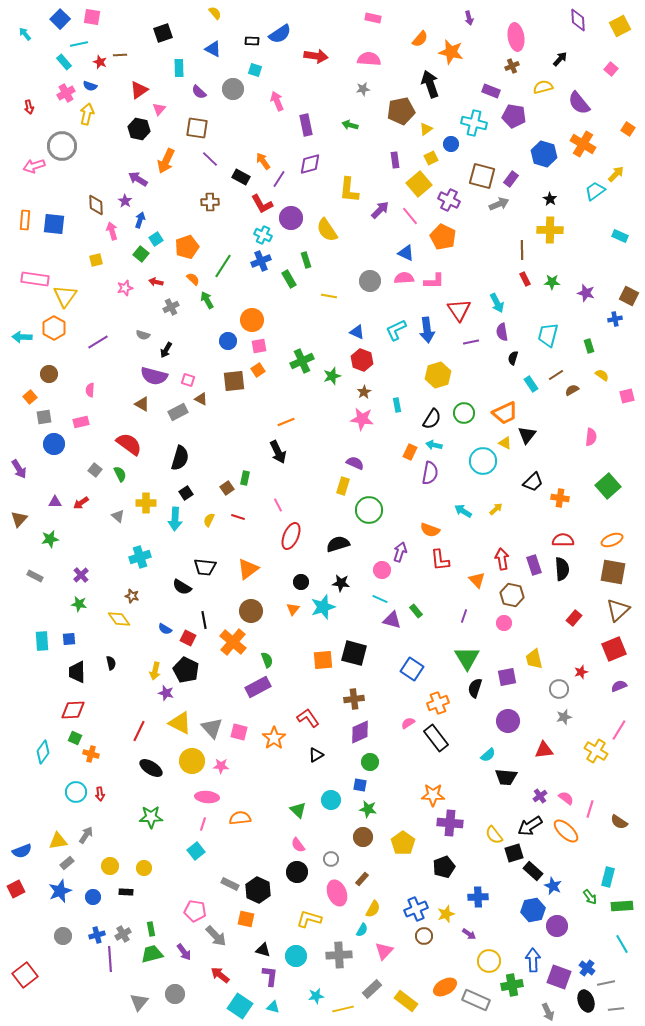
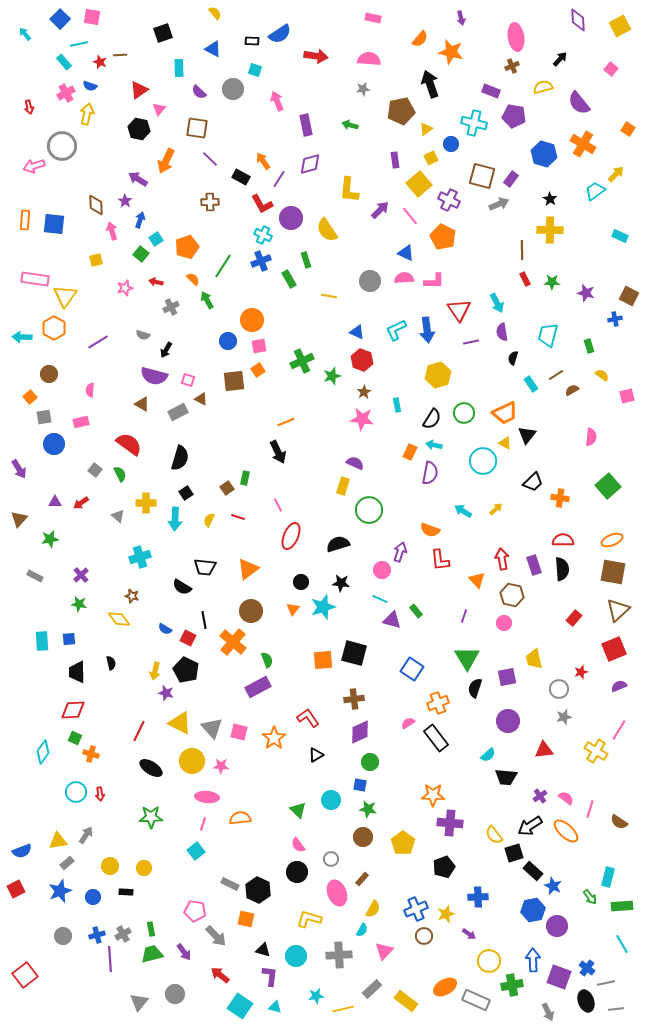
purple arrow at (469, 18): moved 8 px left
cyan triangle at (273, 1007): moved 2 px right
